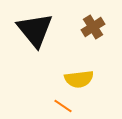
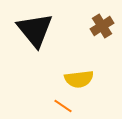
brown cross: moved 9 px right, 1 px up
